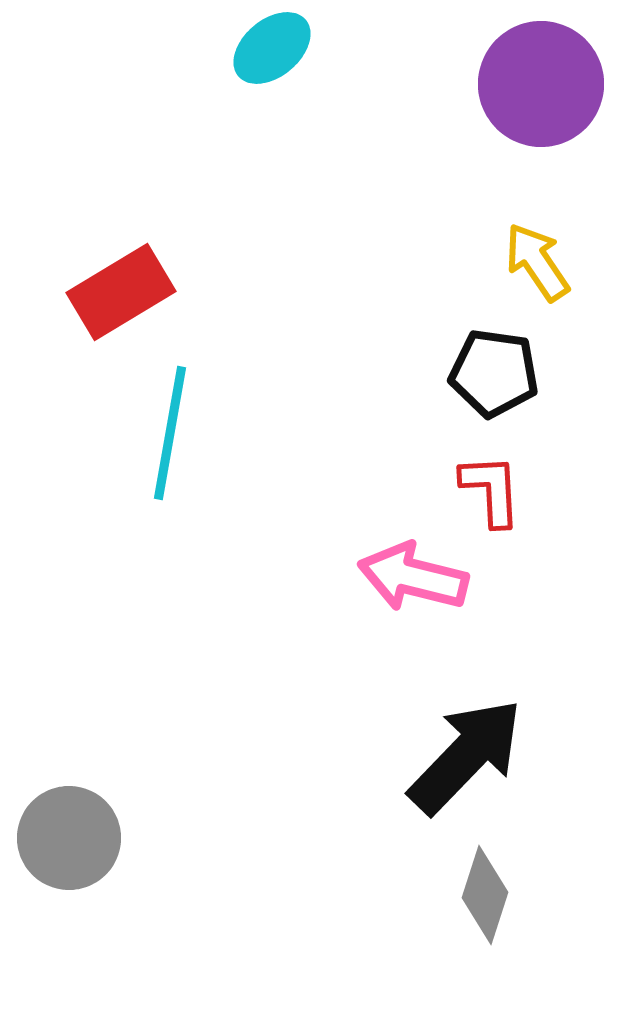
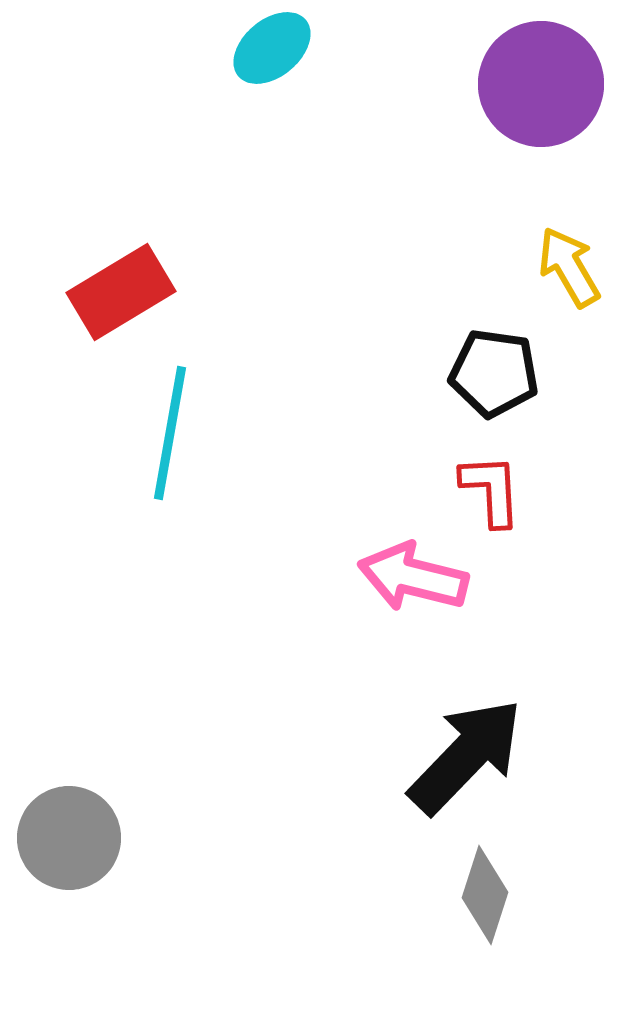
yellow arrow: moved 32 px right, 5 px down; rotated 4 degrees clockwise
